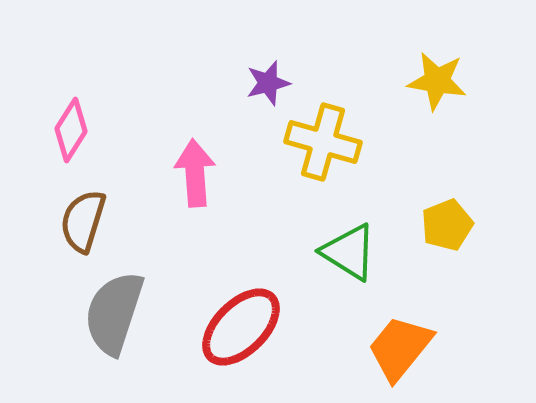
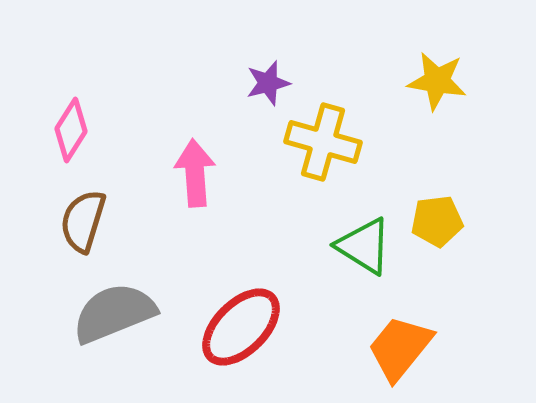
yellow pentagon: moved 10 px left, 4 px up; rotated 15 degrees clockwise
green triangle: moved 15 px right, 6 px up
gray semicircle: rotated 50 degrees clockwise
